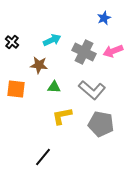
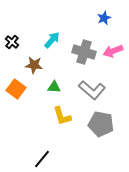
cyan arrow: rotated 24 degrees counterclockwise
gray cross: rotated 10 degrees counterclockwise
brown star: moved 5 px left
orange square: rotated 30 degrees clockwise
yellow L-shape: rotated 95 degrees counterclockwise
black line: moved 1 px left, 2 px down
